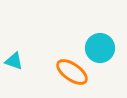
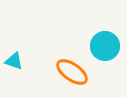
cyan circle: moved 5 px right, 2 px up
